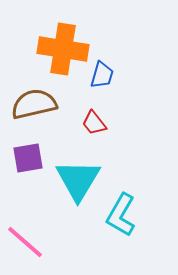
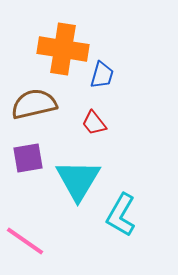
pink line: moved 1 px up; rotated 6 degrees counterclockwise
